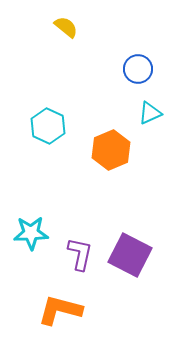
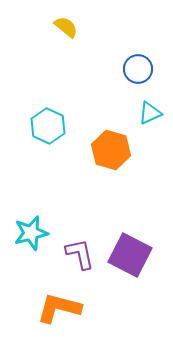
orange hexagon: rotated 21 degrees counterclockwise
cyan star: rotated 12 degrees counterclockwise
purple L-shape: rotated 24 degrees counterclockwise
orange L-shape: moved 1 px left, 2 px up
